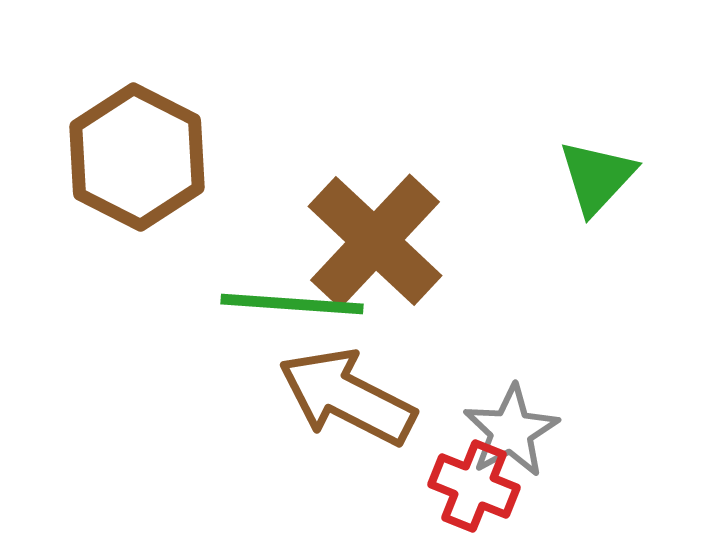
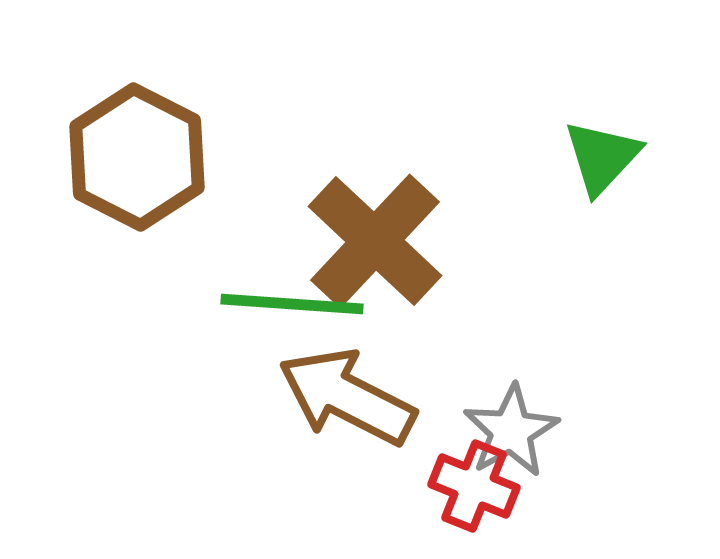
green triangle: moved 5 px right, 20 px up
